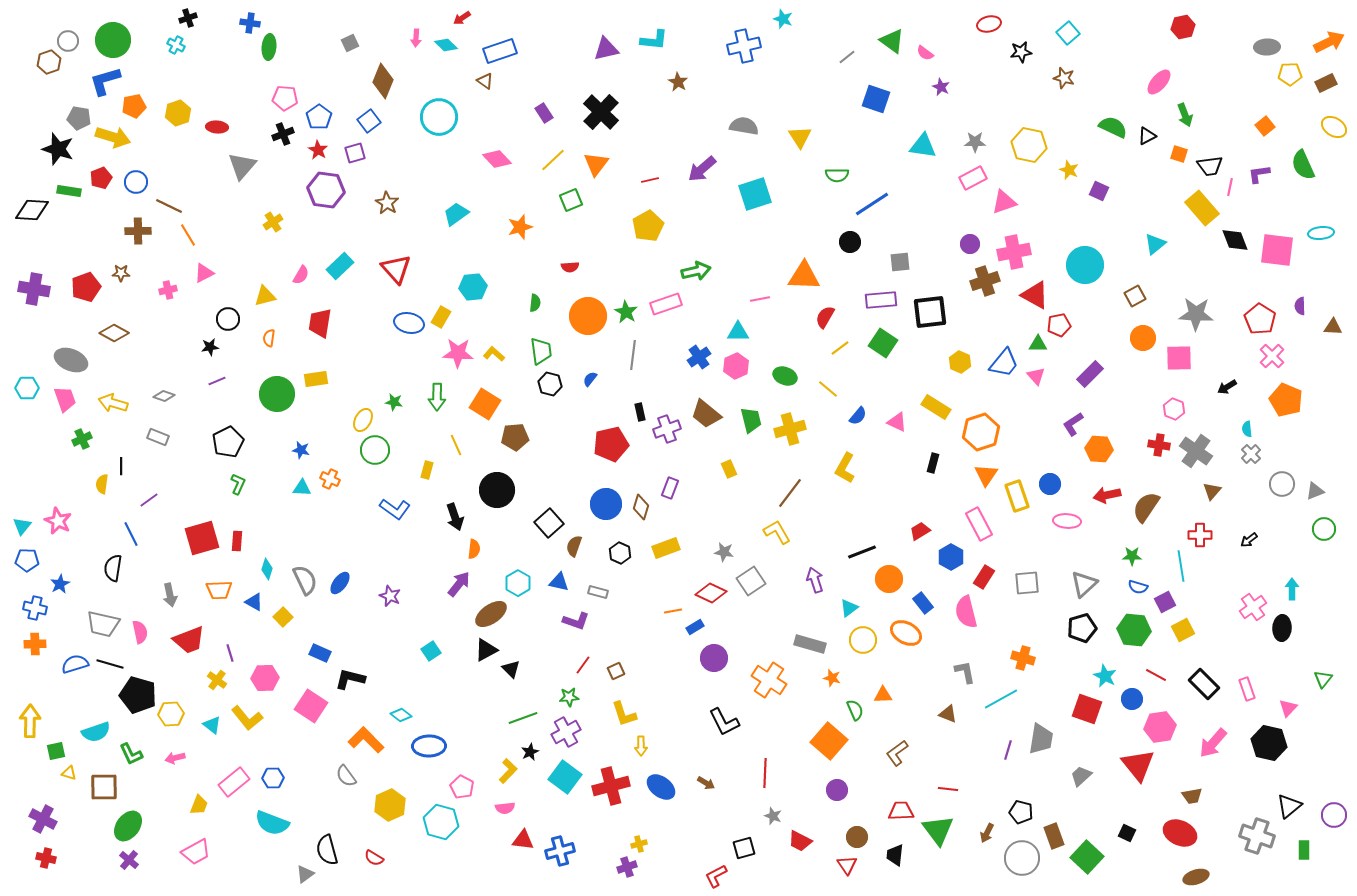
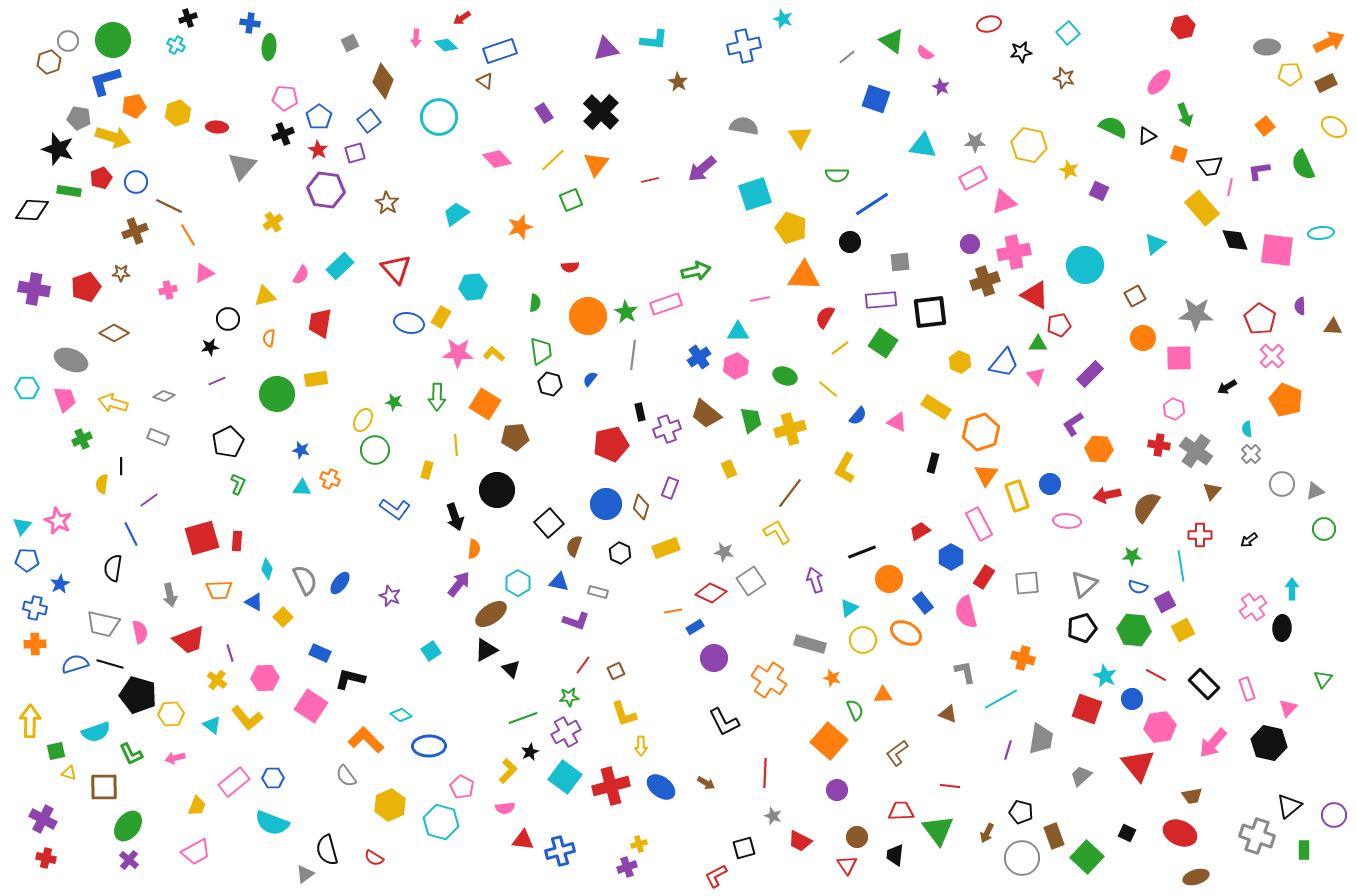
purple L-shape at (1259, 174): moved 3 px up
yellow pentagon at (648, 226): moved 143 px right, 2 px down; rotated 24 degrees counterclockwise
brown cross at (138, 231): moved 3 px left; rotated 20 degrees counterclockwise
yellow line at (456, 445): rotated 20 degrees clockwise
red line at (948, 789): moved 2 px right, 3 px up
yellow trapezoid at (199, 805): moved 2 px left, 1 px down
